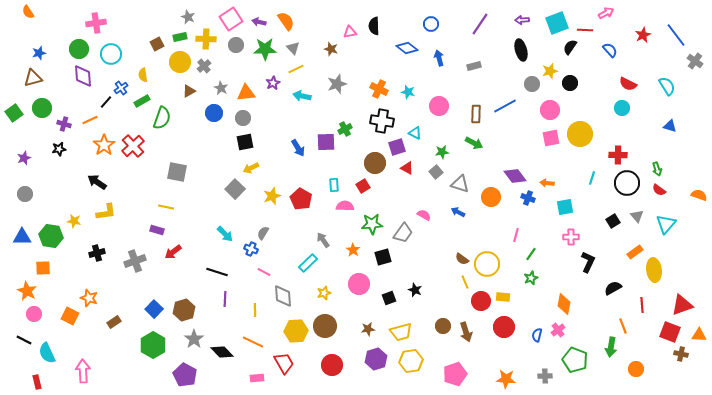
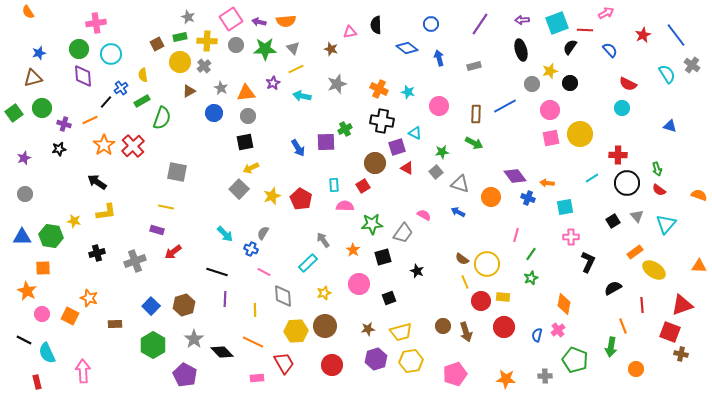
orange semicircle at (286, 21): rotated 120 degrees clockwise
black semicircle at (374, 26): moved 2 px right, 1 px up
yellow cross at (206, 39): moved 1 px right, 2 px down
gray cross at (695, 61): moved 3 px left, 4 px down
cyan semicircle at (667, 86): moved 12 px up
gray circle at (243, 118): moved 5 px right, 2 px up
cyan line at (592, 178): rotated 40 degrees clockwise
gray square at (235, 189): moved 4 px right
yellow ellipse at (654, 270): rotated 50 degrees counterclockwise
black star at (415, 290): moved 2 px right, 19 px up
blue square at (154, 309): moved 3 px left, 3 px up
brown hexagon at (184, 310): moved 5 px up
pink circle at (34, 314): moved 8 px right
brown rectangle at (114, 322): moved 1 px right, 2 px down; rotated 32 degrees clockwise
orange triangle at (699, 335): moved 69 px up
